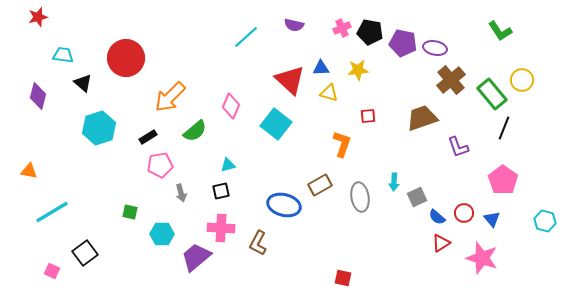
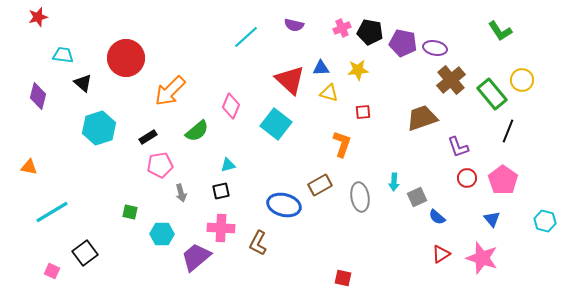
orange arrow at (170, 97): moved 6 px up
red square at (368, 116): moved 5 px left, 4 px up
black line at (504, 128): moved 4 px right, 3 px down
green semicircle at (195, 131): moved 2 px right
orange triangle at (29, 171): moved 4 px up
red circle at (464, 213): moved 3 px right, 35 px up
red triangle at (441, 243): moved 11 px down
